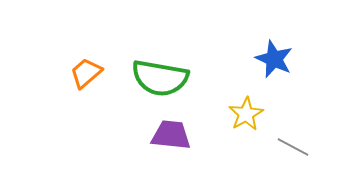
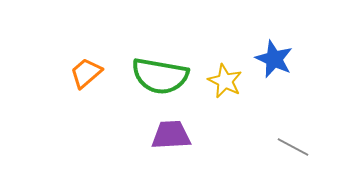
green semicircle: moved 2 px up
yellow star: moved 21 px left, 33 px up; rotated 16 degrees counterclockwise
purple trapezoid: rotated 9 degrees counterclockwise
